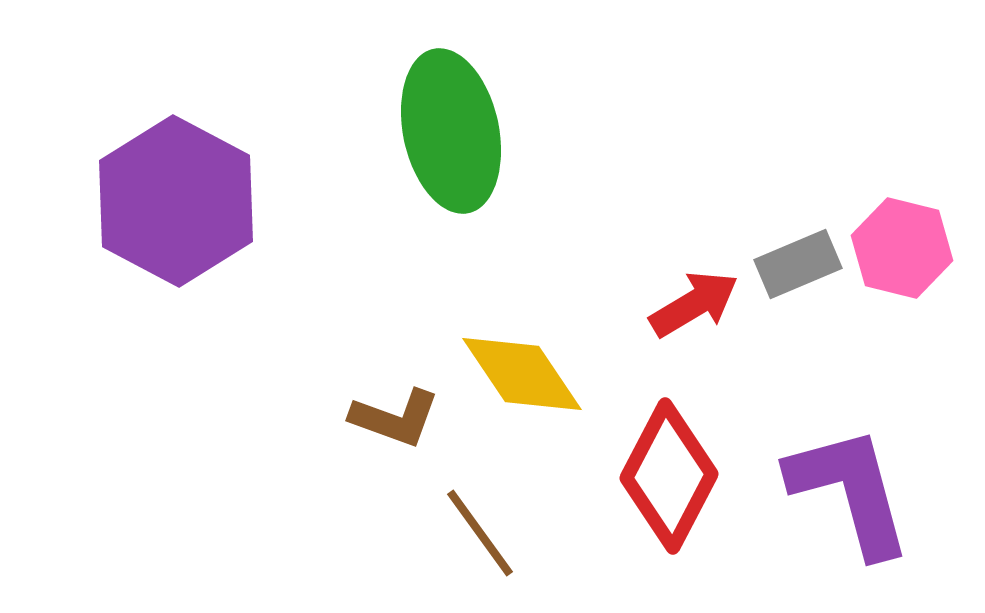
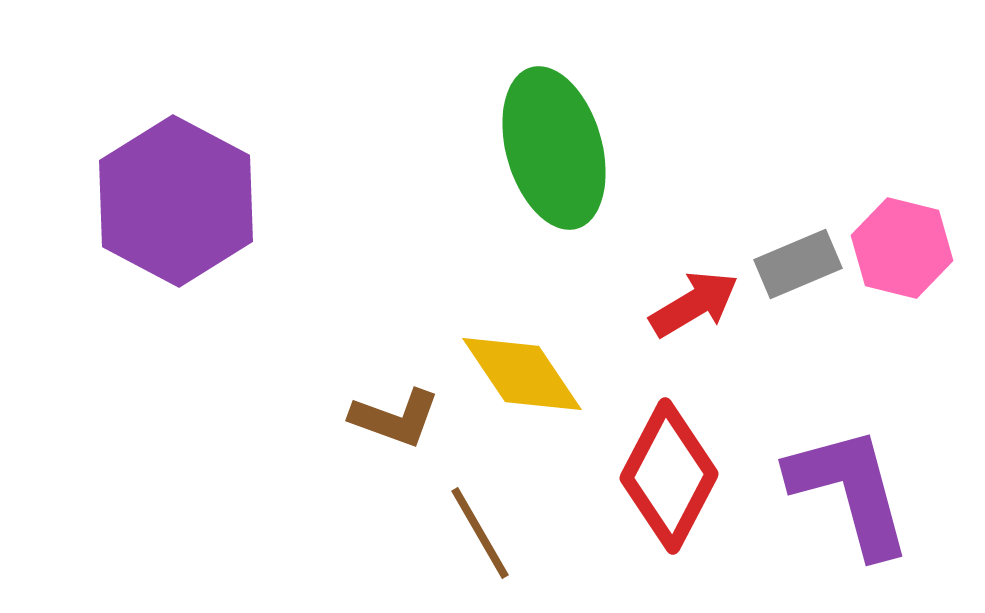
green ellipse: moved 103 px right, 17 px down; rotated 4 degrees counterclockwise
brown line: rotated 6 degrees clockwise
